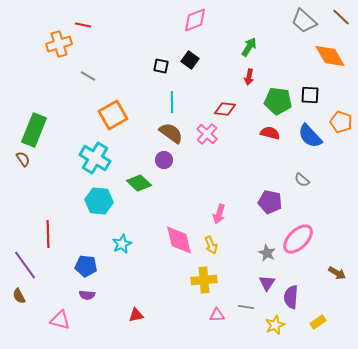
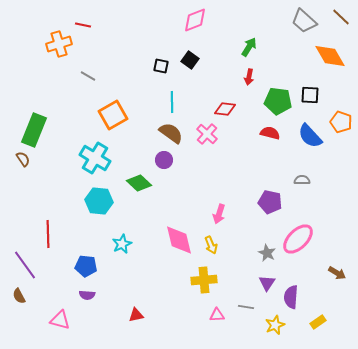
gray semicircle at (302, 180): rotated 140 degrees clockwise
